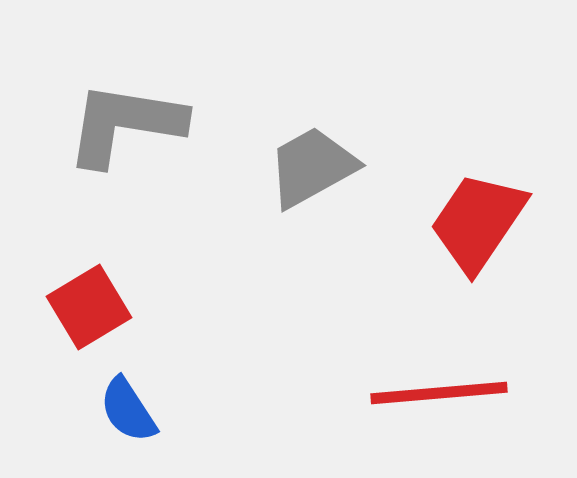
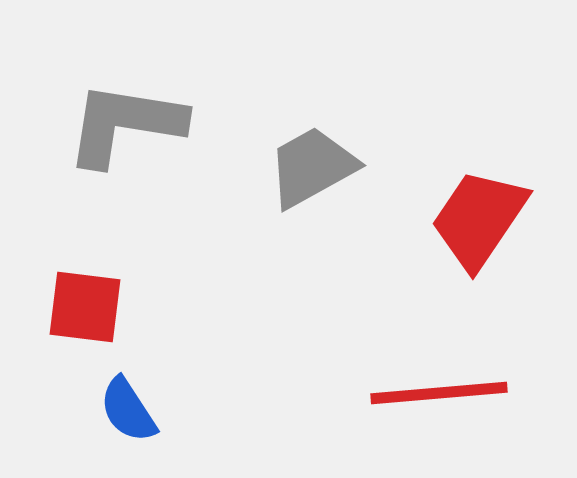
red trapezoid: moved 1 px right, 3 px up
red square: moved 4 px left; rotated 38 degrees clockwise
